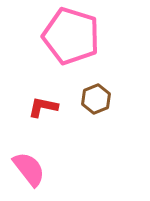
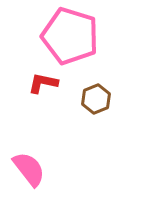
pink pentagon: moved 1 px left
red L-shape: moved 24 px up
